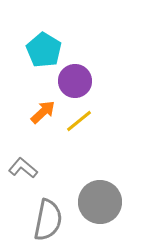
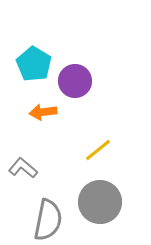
cyan pentagon: moved 10 px left, 14 px down
orange arrow: rotated 144 degrees counterclockwise
yellow line: moved 19 px right, 29 px down
